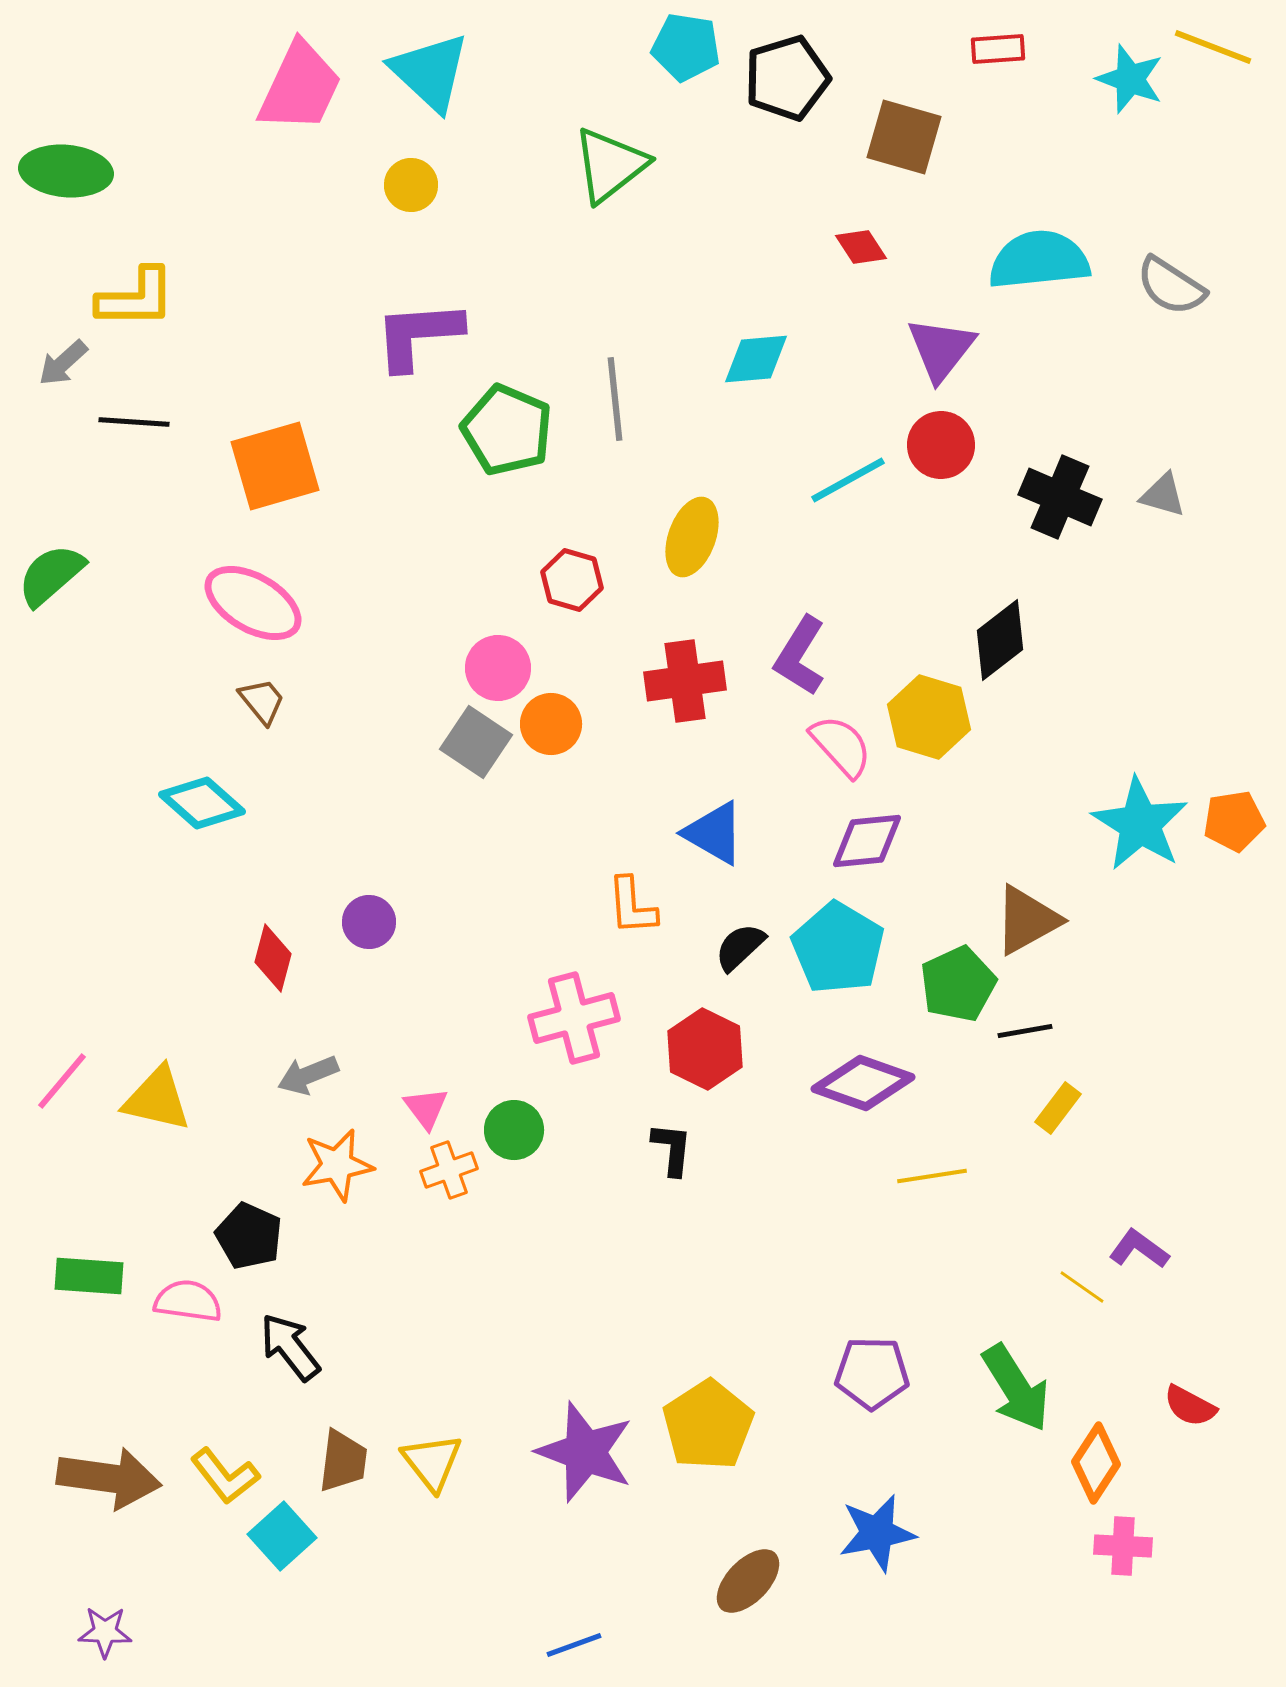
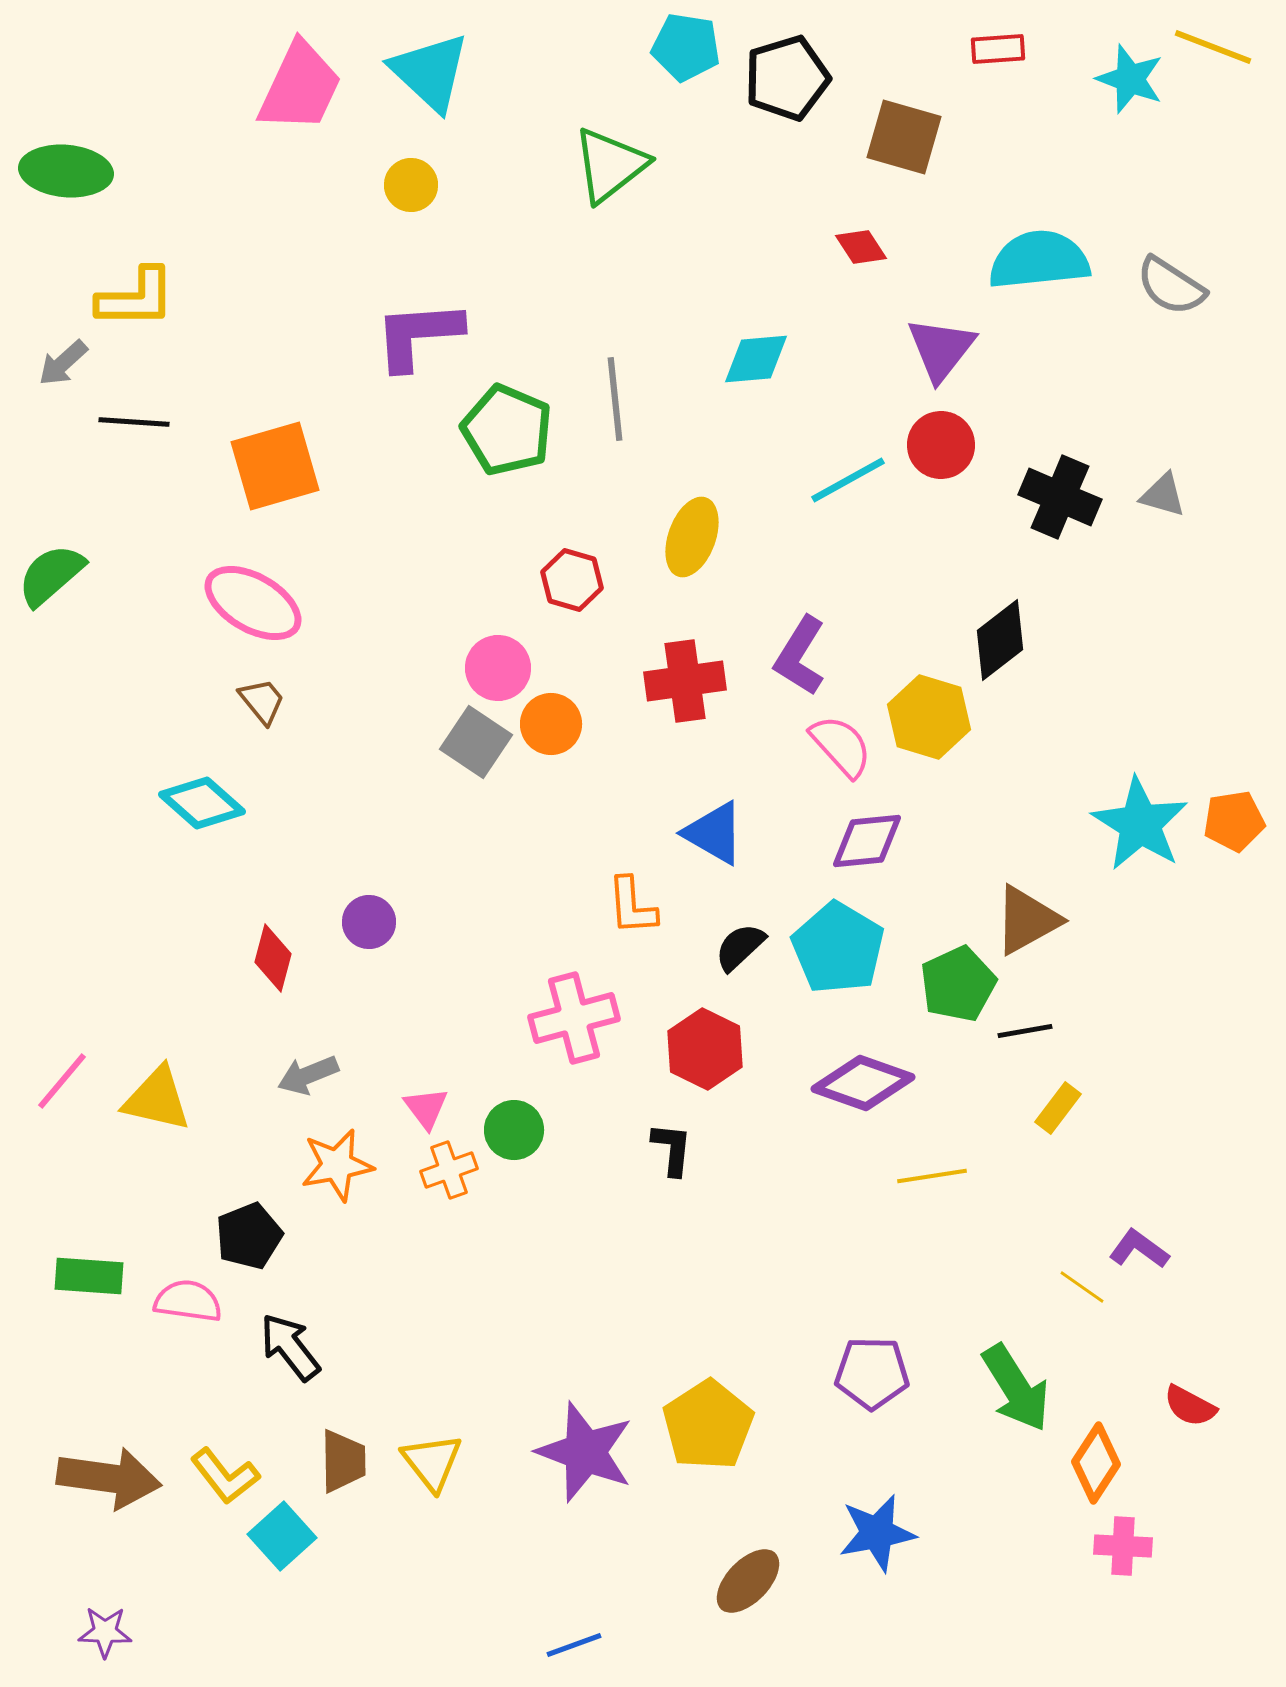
black pentagon at (249, 1236): rotated 26 degrees clockwise
brown trapezoid at (343, 1461): rotated 8 degrees counterclockwise
